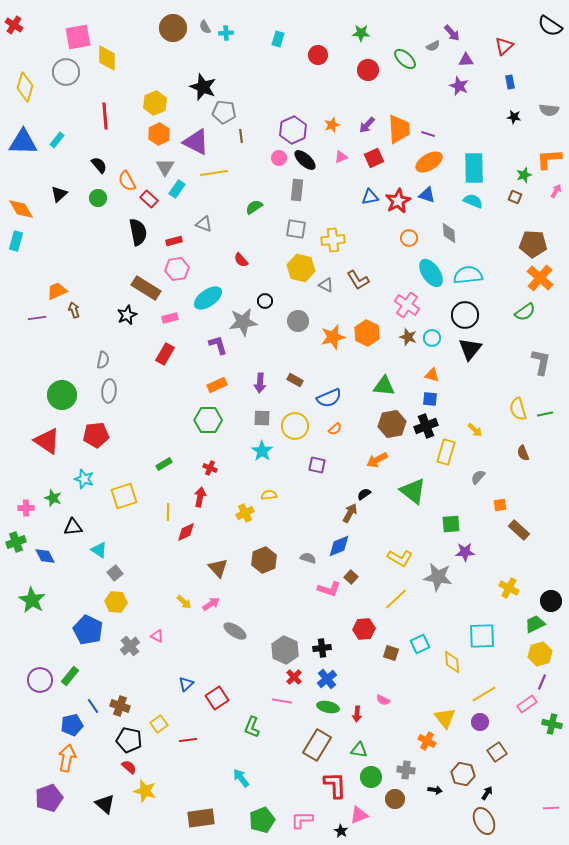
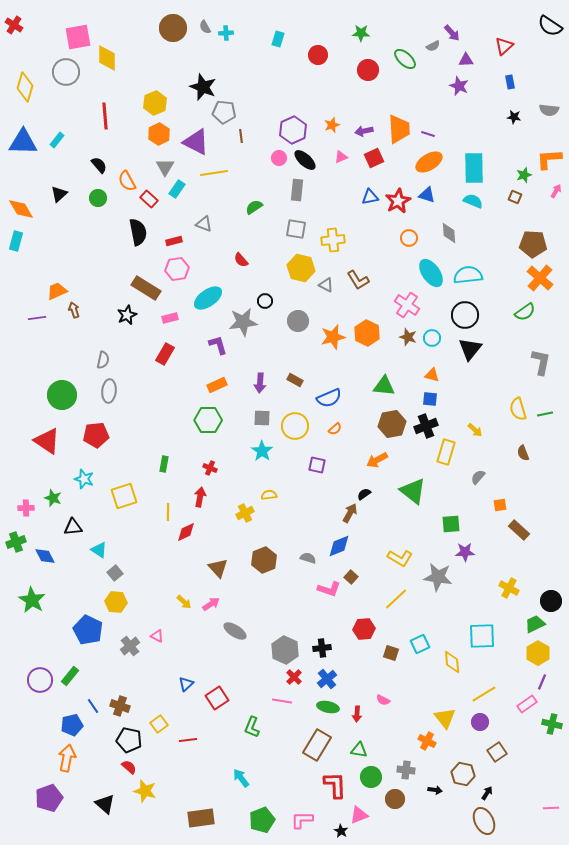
purple arrow at (367, 125): moved 3 px left, 6 px down; rotated 36 degrees clockwise
green rectangle at (164, 464): rotated 49 degrees counterclockwise
yellow hexagon at (540, 654): moved 2 px left, 1 px up; rotated 15 degrees counterclockwise
